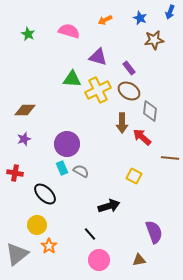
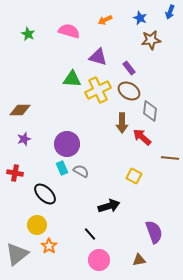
brown star: moved 3 px left
brown diamond: moved 5 px left
